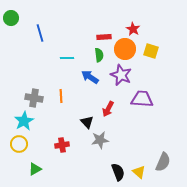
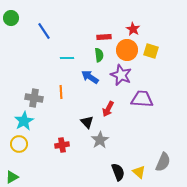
blue line: moved 4 px right, 2 px up; rotated 18 degrees counterclockwise
orange circle: moved 2 px right, 1 px down
orange line: moved 4 px up
gray star: rotated 24 degrees counterclockwise
green triangle: moved 23 px left, 8 px down
